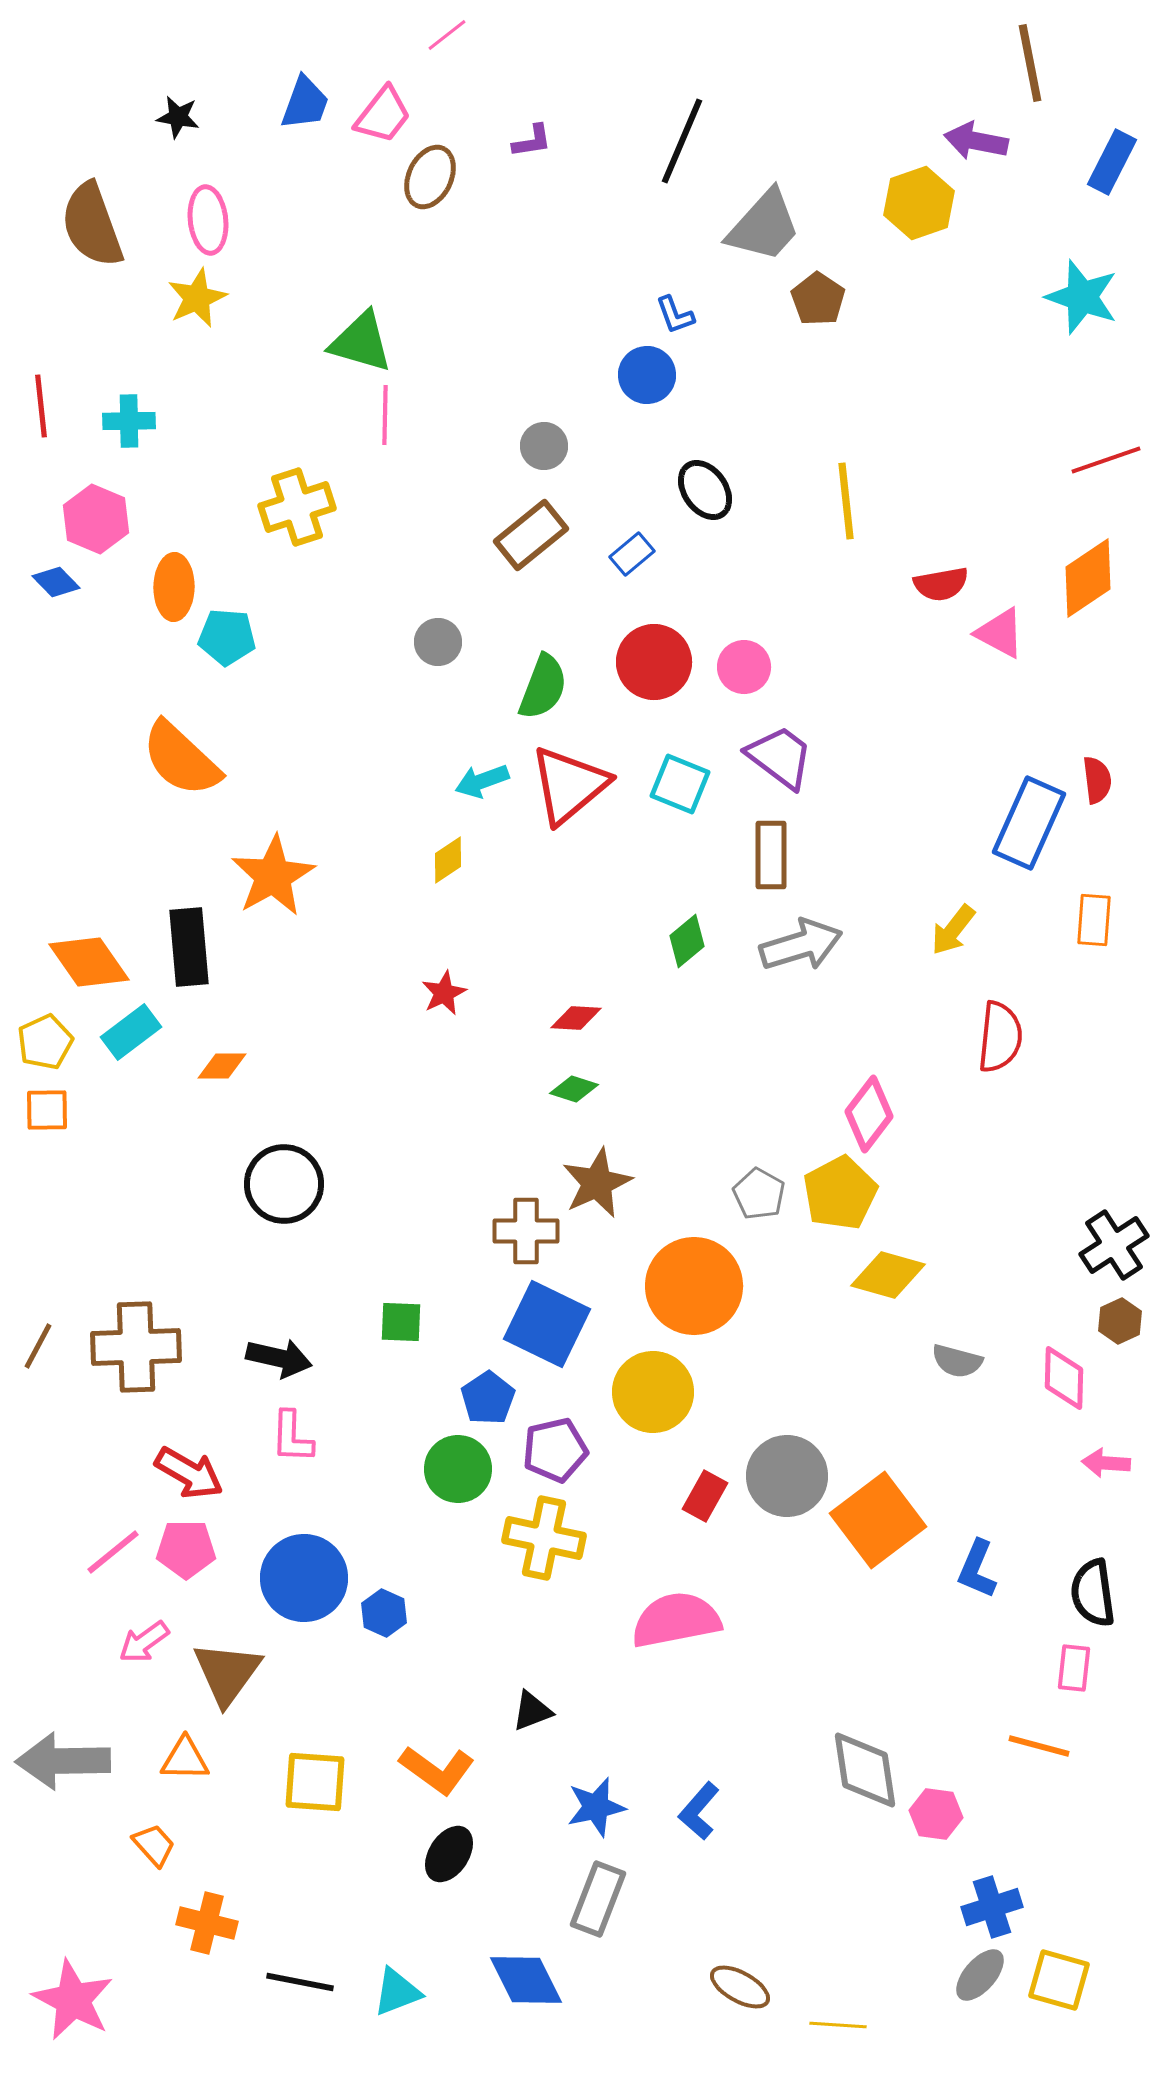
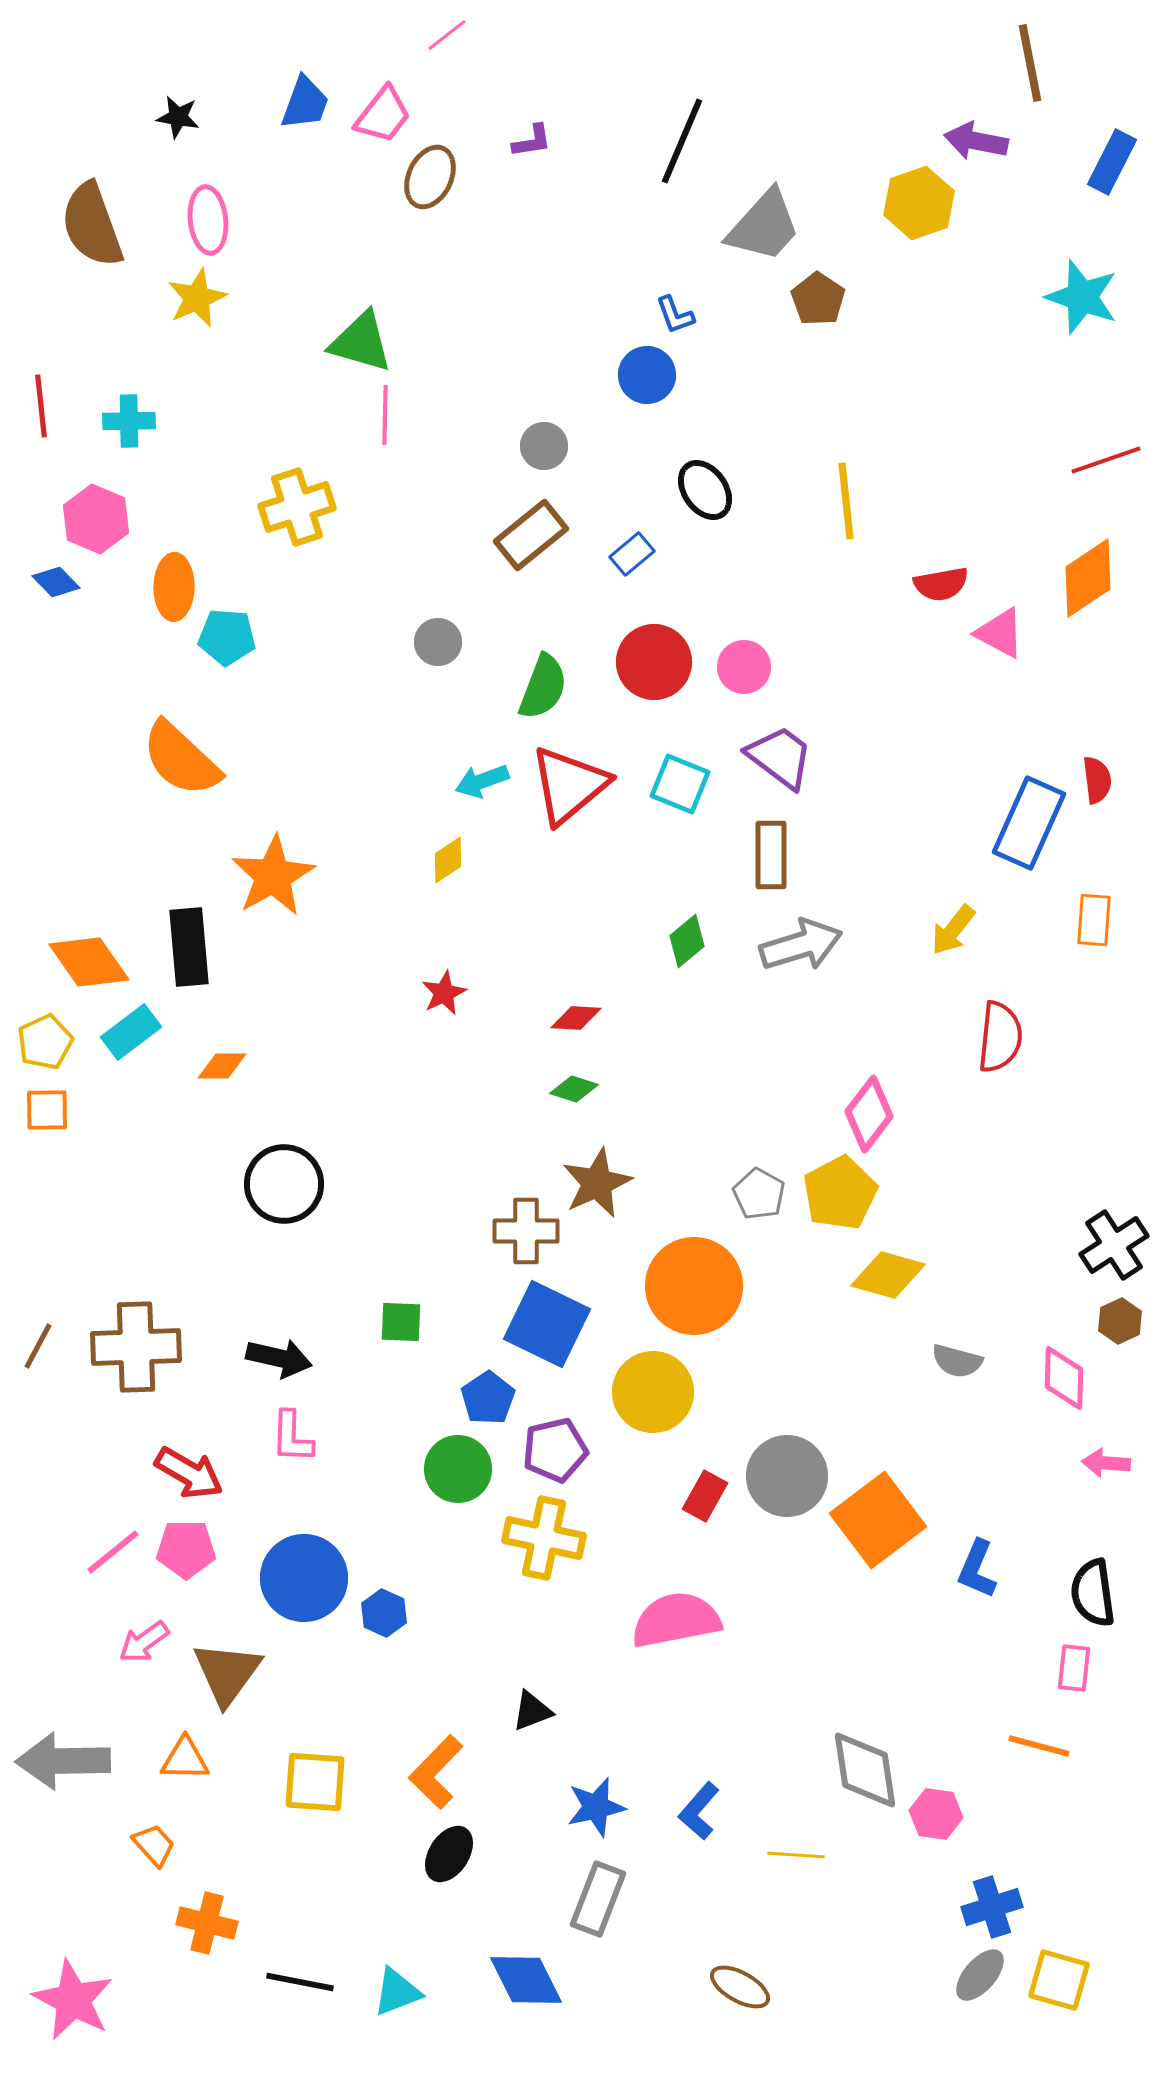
orange L-shape at (437, 1770): moved 1 px left, 2 px down; rotated 98 degrees clockwise
yellow line at (838, 2025): moved 42 px left, 170 px up
